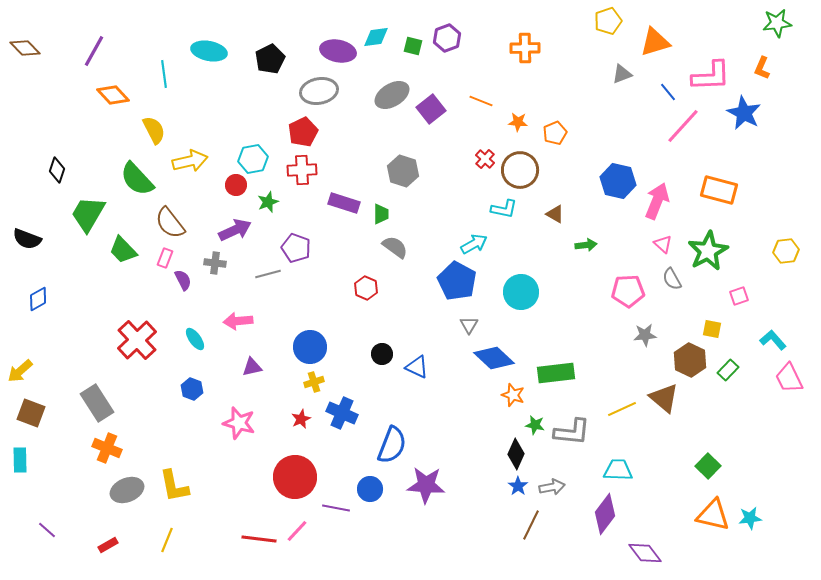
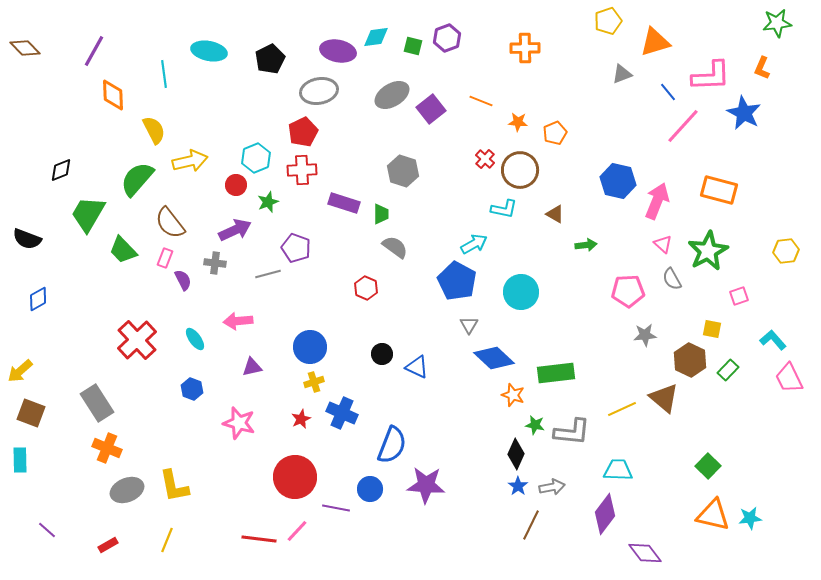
orange diamond at (113, 95): rotated 40 degrees clockwise
cyan hexagon at (253, 159): moved 3 px right, 1 px up; rotated 12 degrees counterclockwise
black diamond at (57, 170): moved 4 px right; rotated 50 degrees clockwise
green semicircle at (137, 179): rotated 84 degrees clockwise
